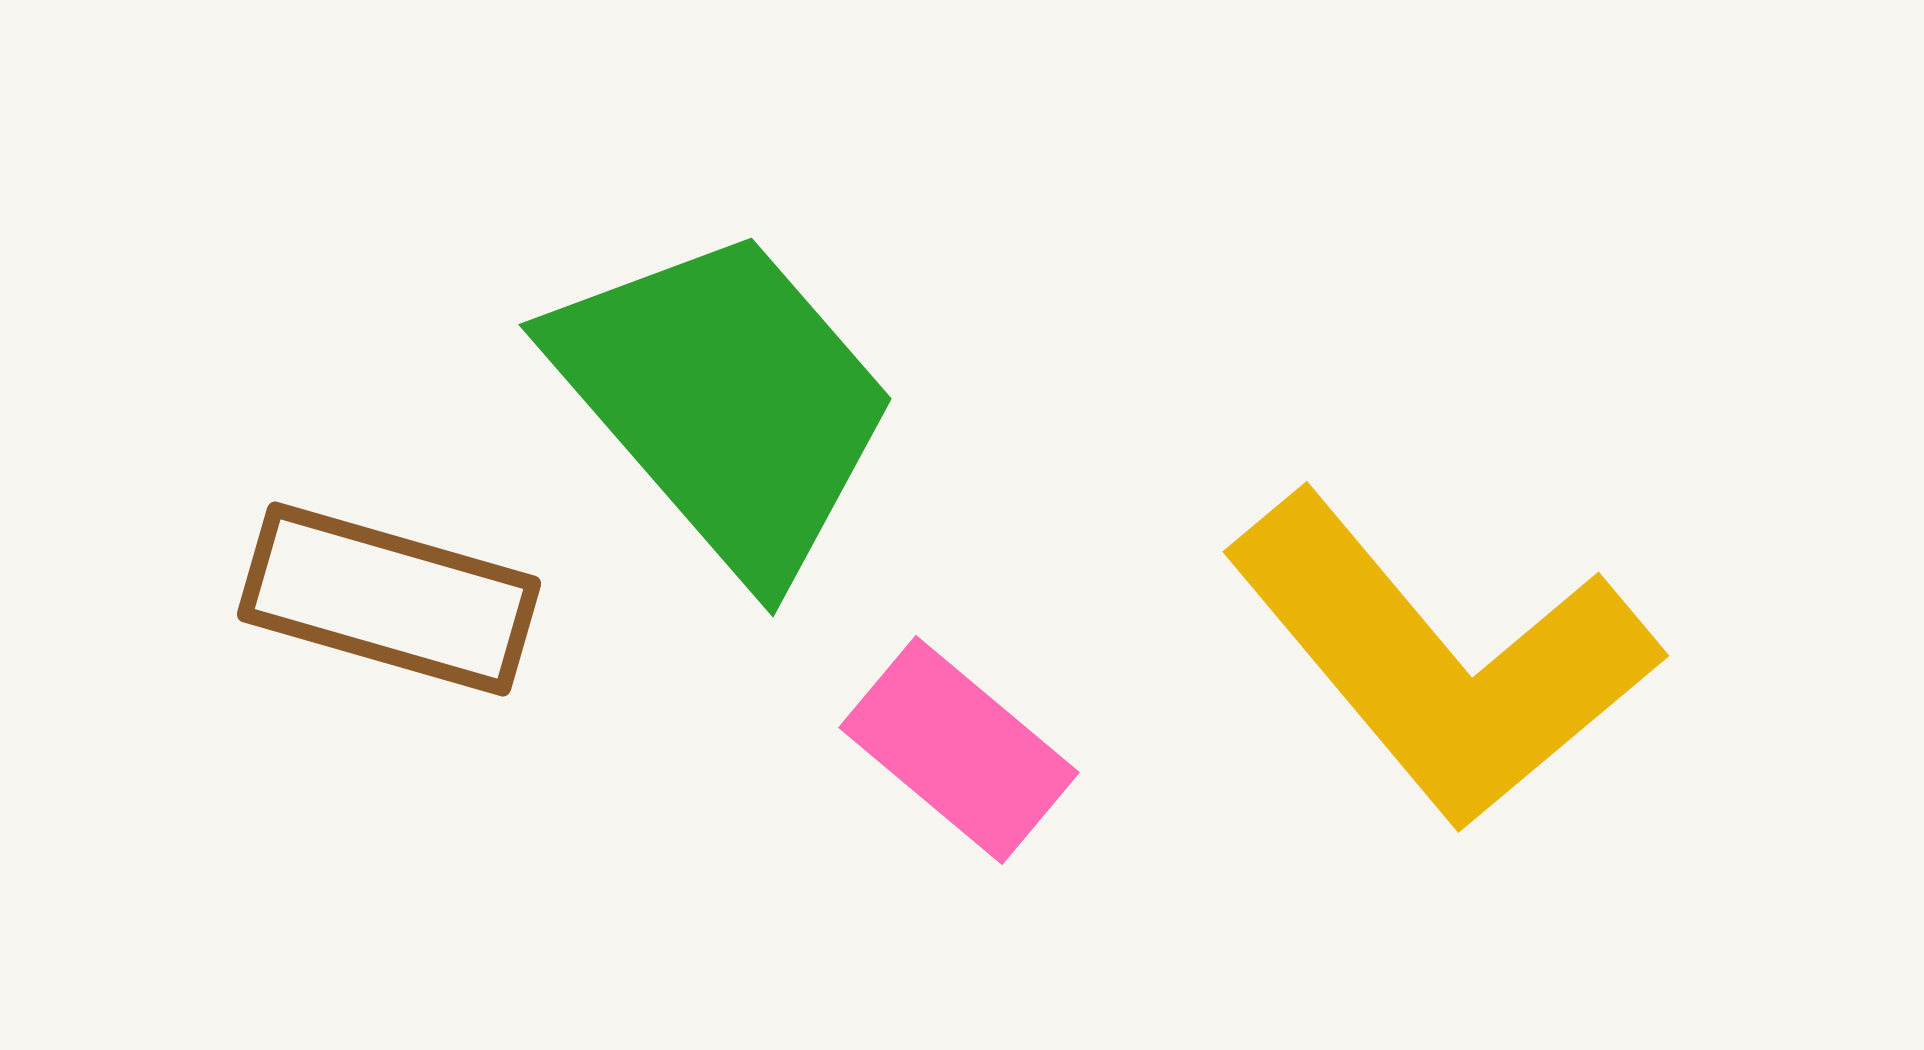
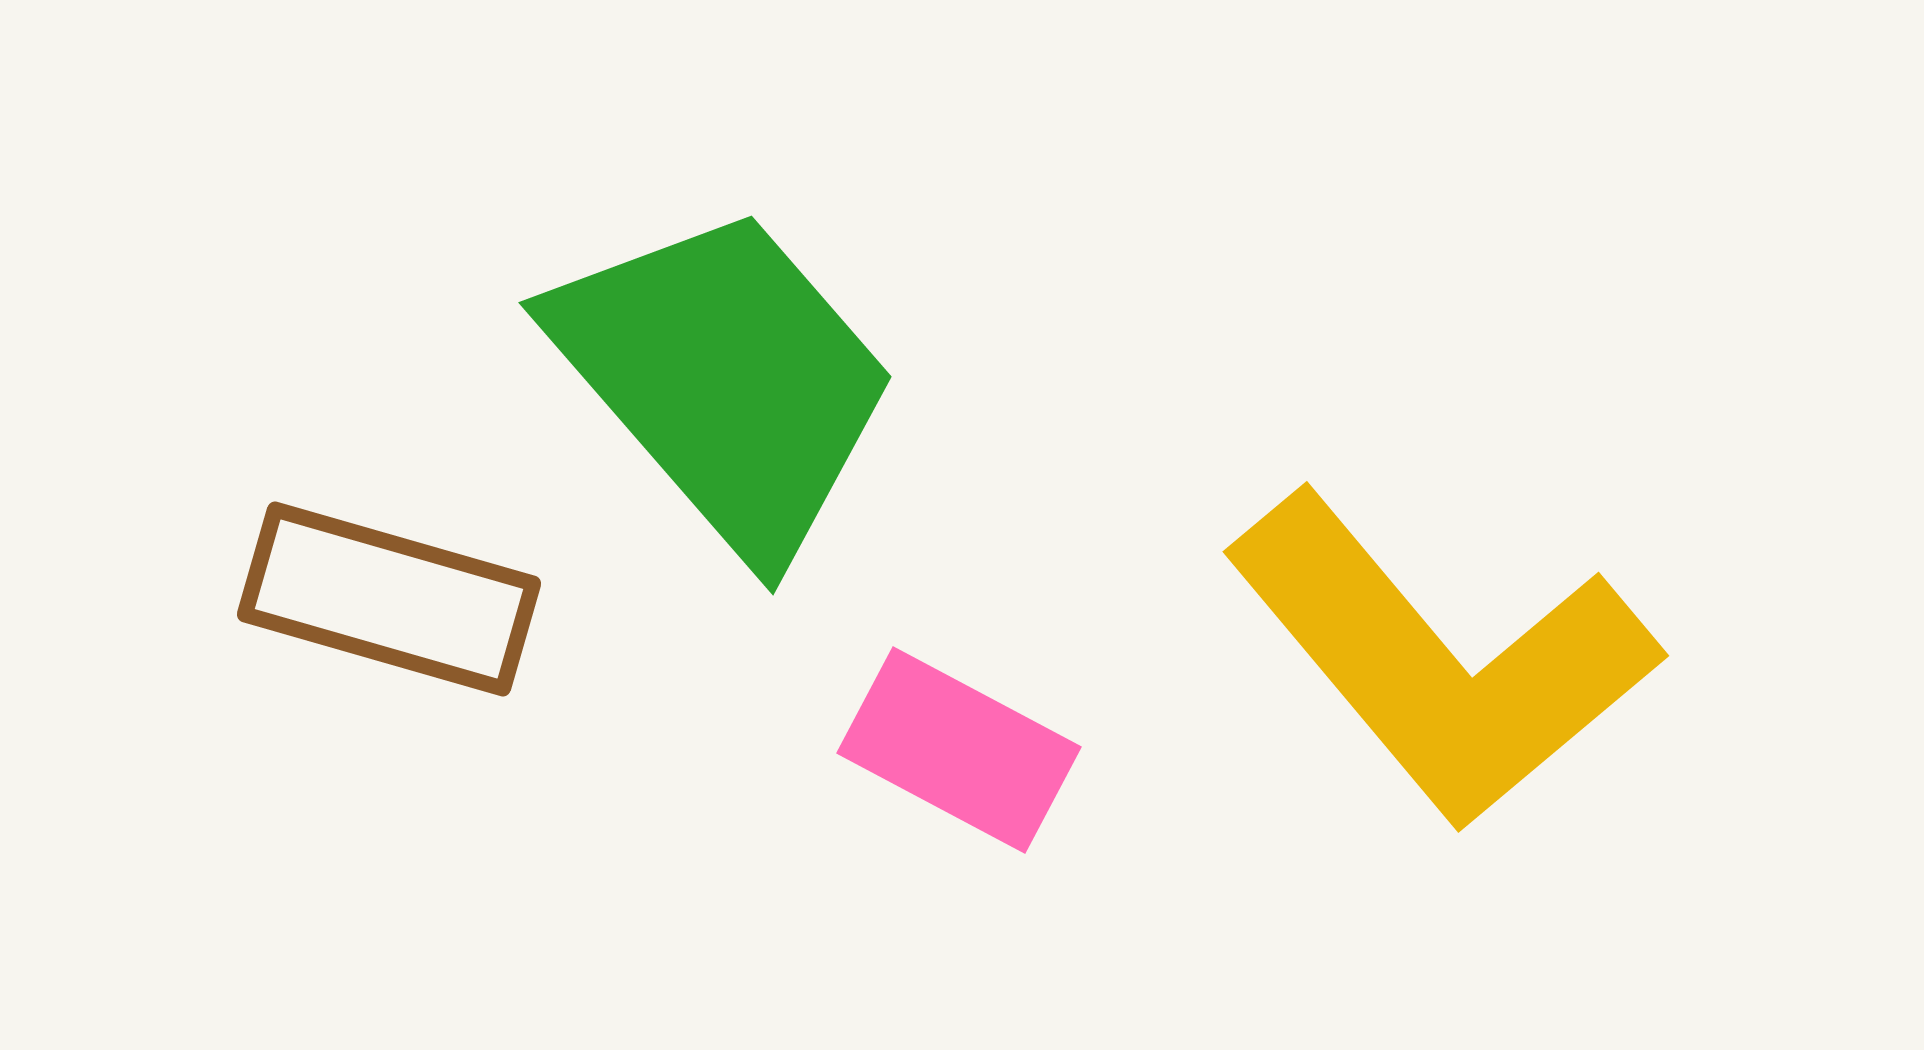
green trapezoid: moved 22 px up
pink rectangle: rotated 12 degrees counterclockwise
